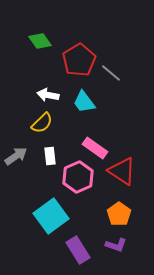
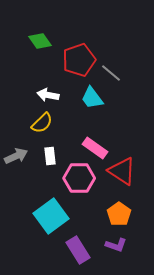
red pentagon: rotated 12 degrees clockwise
cyan trapezoid: moved 8 px right, 4 px up
gray arrow: rotated 10 degrees clockwise
pink hexagon: moved 1 px right, 1 px down; rotated 24 degrees clockwise
